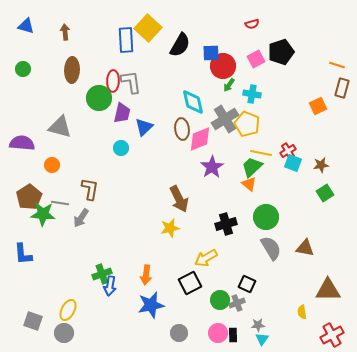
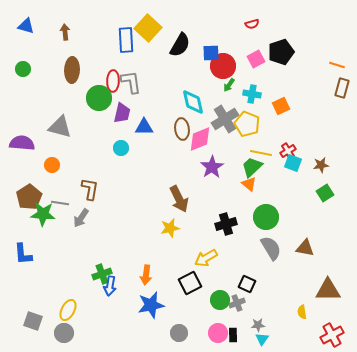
orange square at (318, 106): moved 37 px left
blue triangle at (144, 127): rotated 42 degrees clockwise
